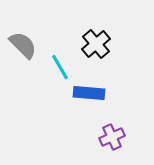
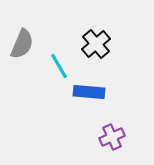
gray semicircle: moved 1 px left, 1 px up; rotated 68 degrees clockwise
cyan line: moved 1 px left, 1 px up
blue rectangle: moved 1 px up
